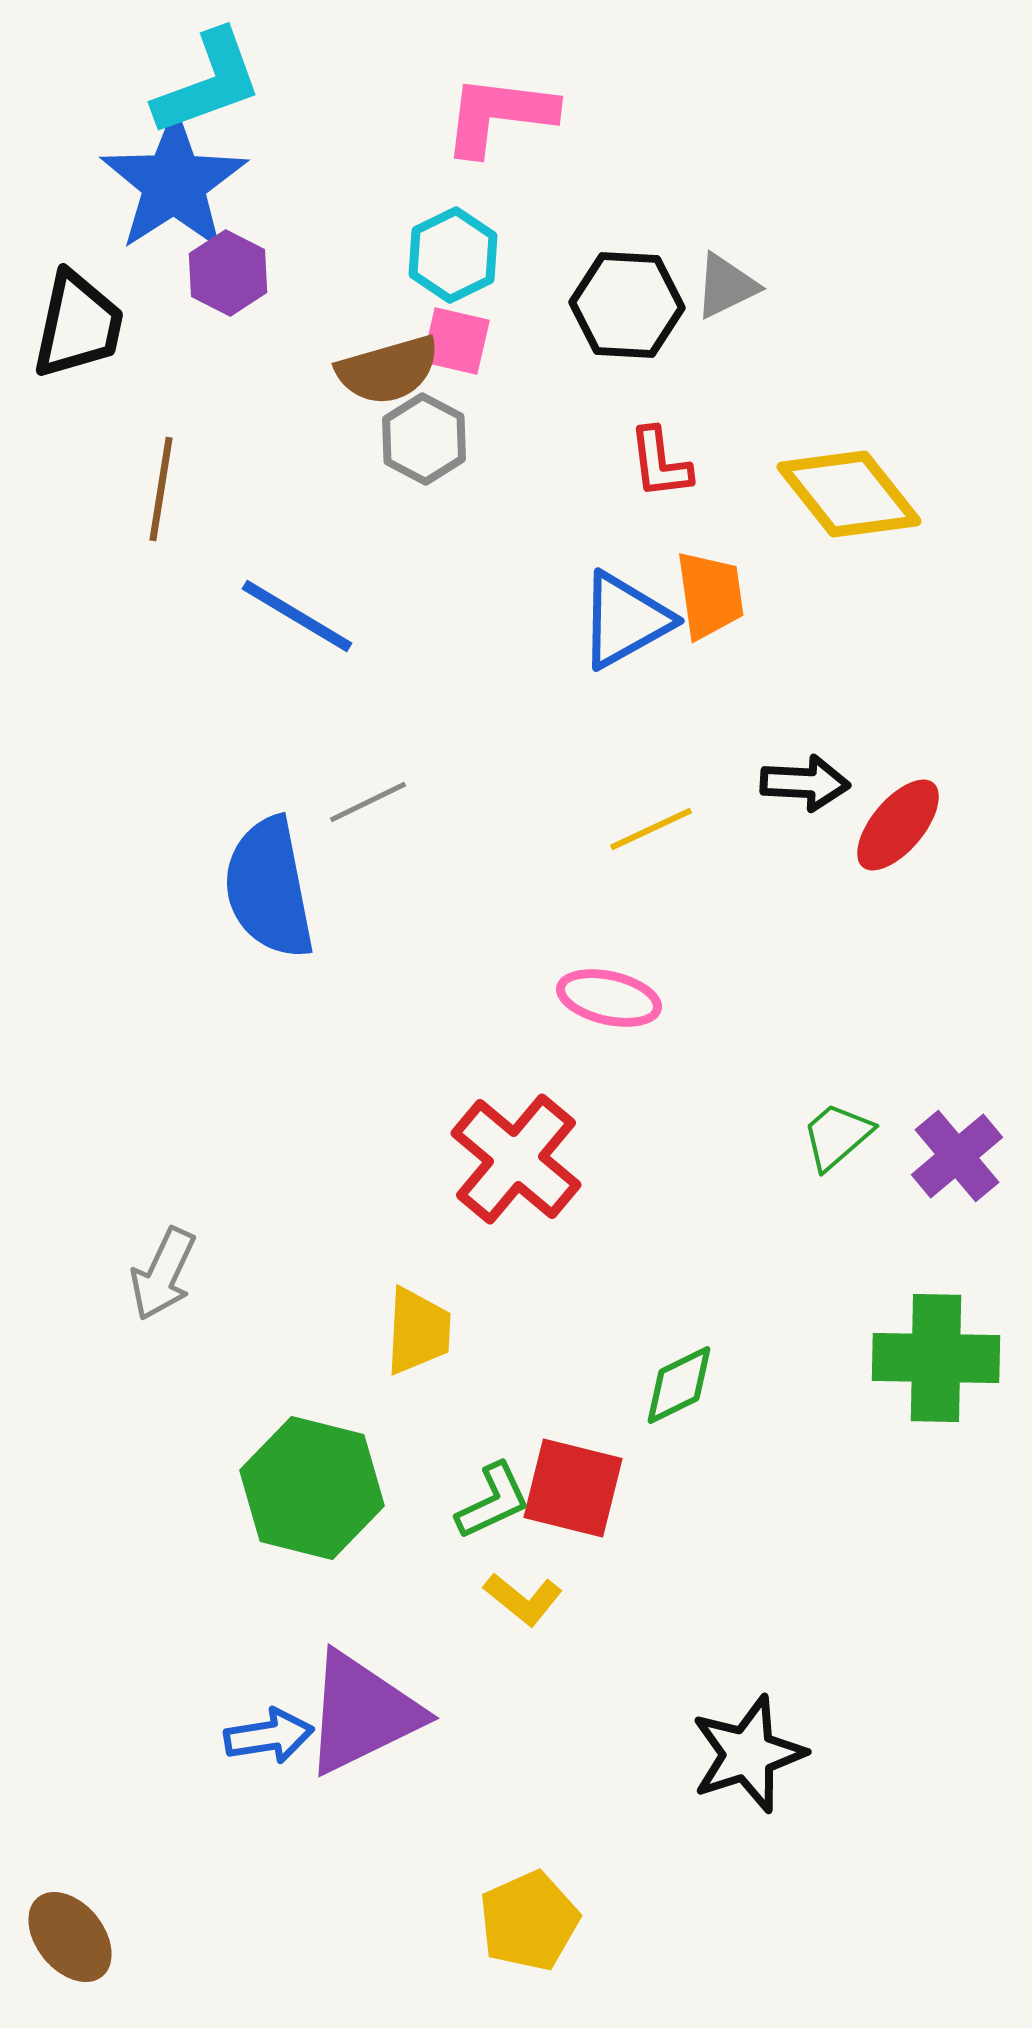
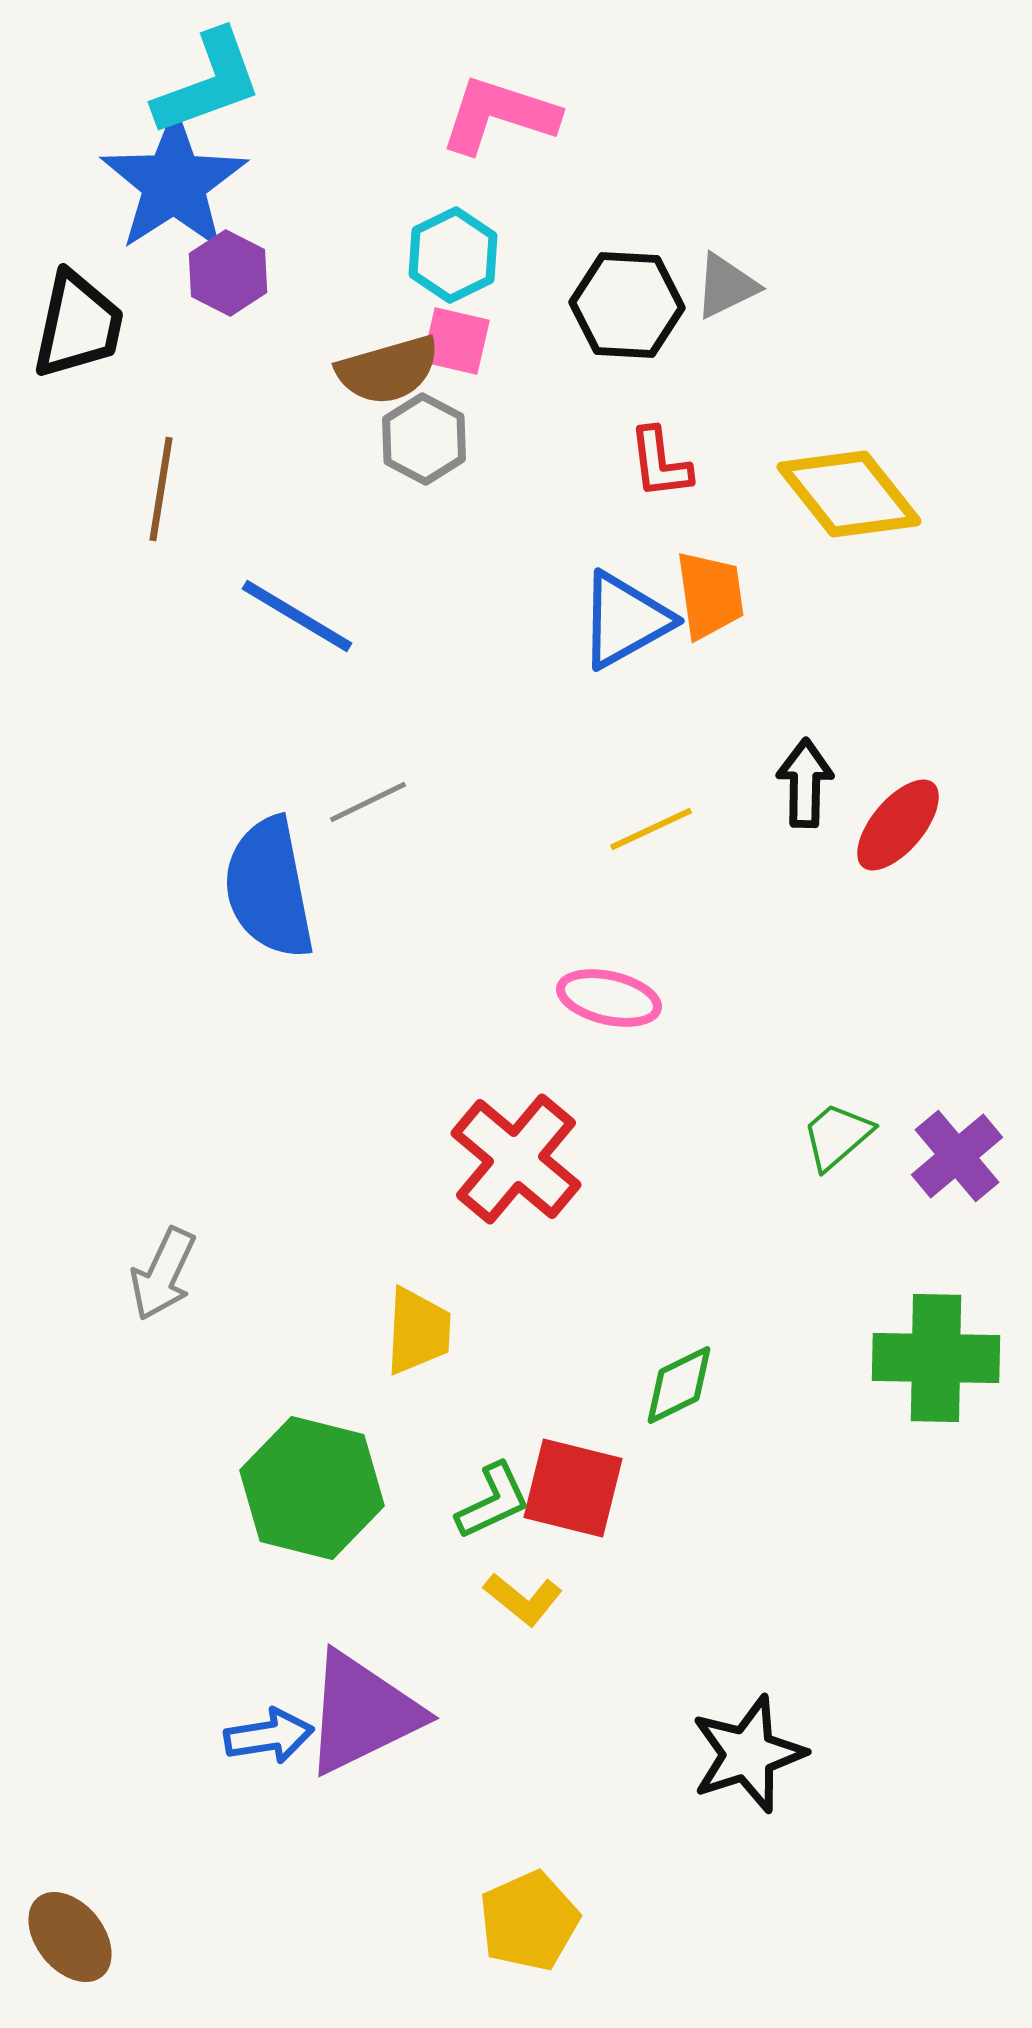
pink L-shape: rotated 11 degrees clockwise
black arrow: rotated 92 degrees counterclockwise
